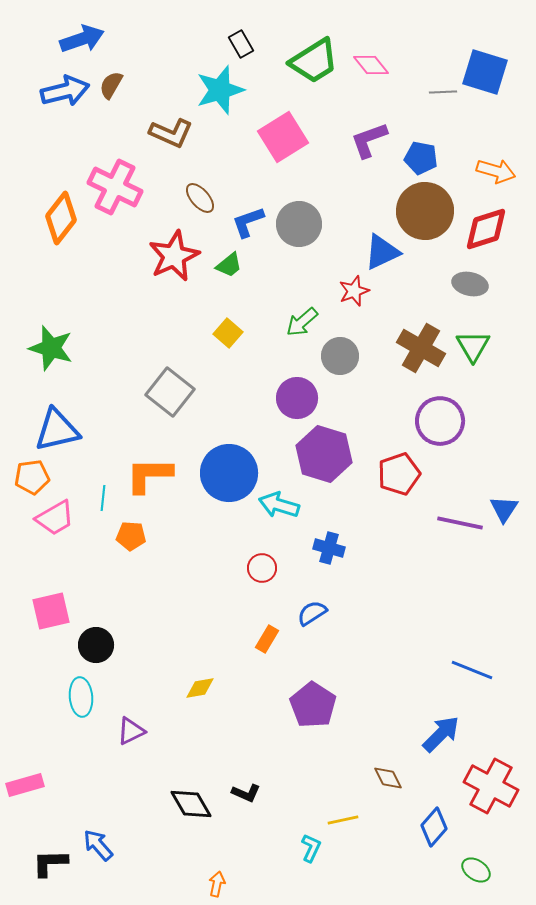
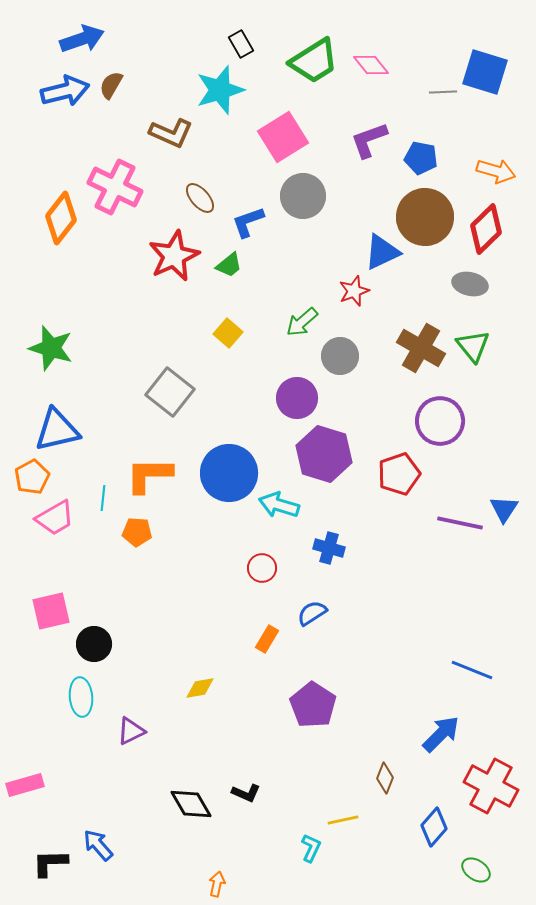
brown circle at (425, 211): moved 6 px down
gray circle at (299, 224): moved 4 px right, 28 px up
red diamond at (486, 229): rotated 27 degrees counterclockwise
green triangle at (473, 346): rotated 9 degrees counterclockwise
orange pentagon at (32, 477): rotated 20 degrees counterclockwise
orange pentagon at (131, 536): moved 6 px right, 4 px up
black circle at (96, 645): moved 2 px left, 1 px up
brown diamond at (388, 778): moved 3 px left; rotated 48 degrees clockwise
